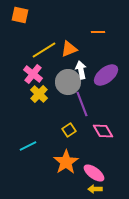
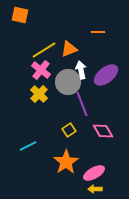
pink cross: moved 8 px right, 4 px up
pink ellipse: rotated 65 degrees counterclockwise
